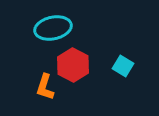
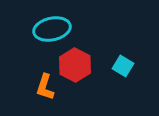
cyan ellipse: moved 1 px left, 1 px down
red hexagon: moved 2 px right
